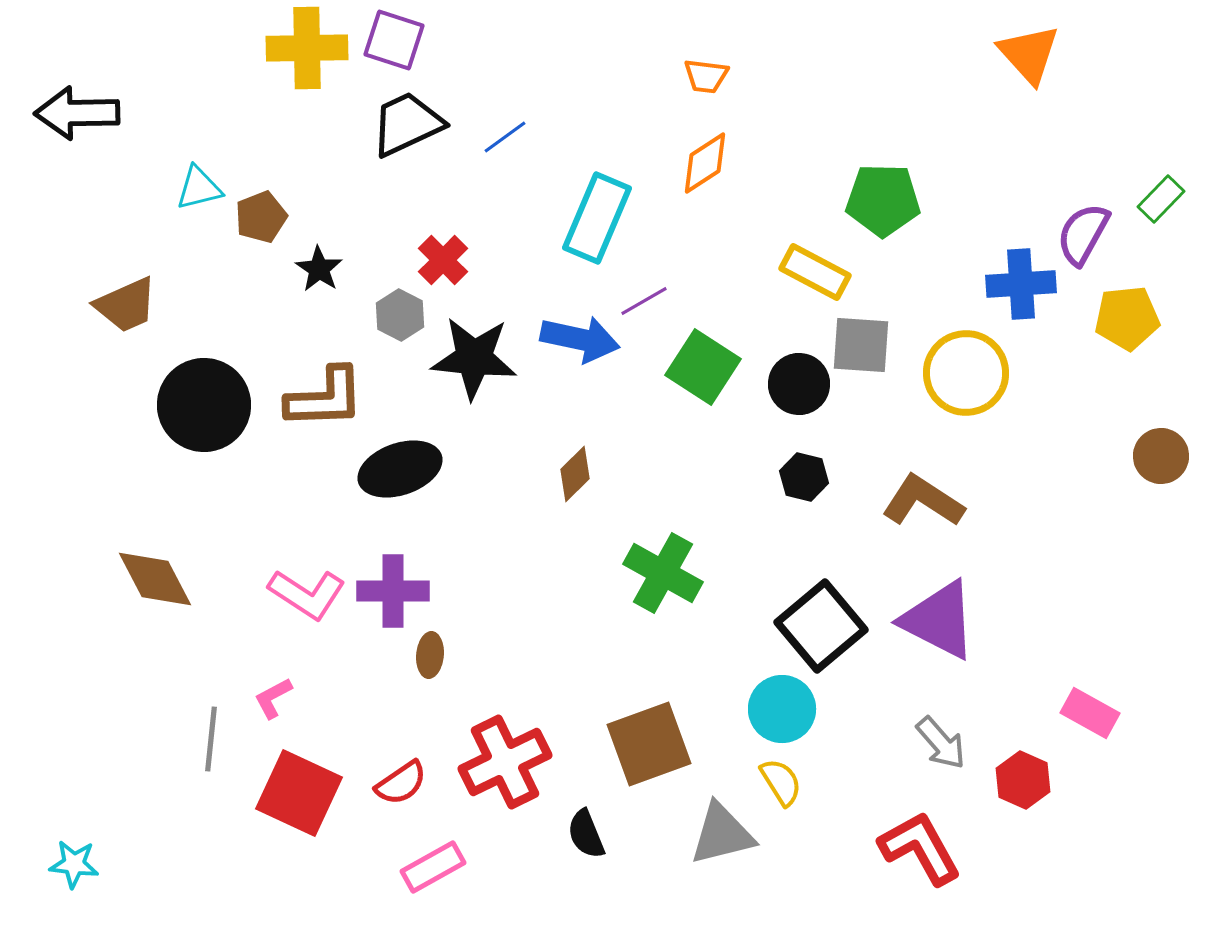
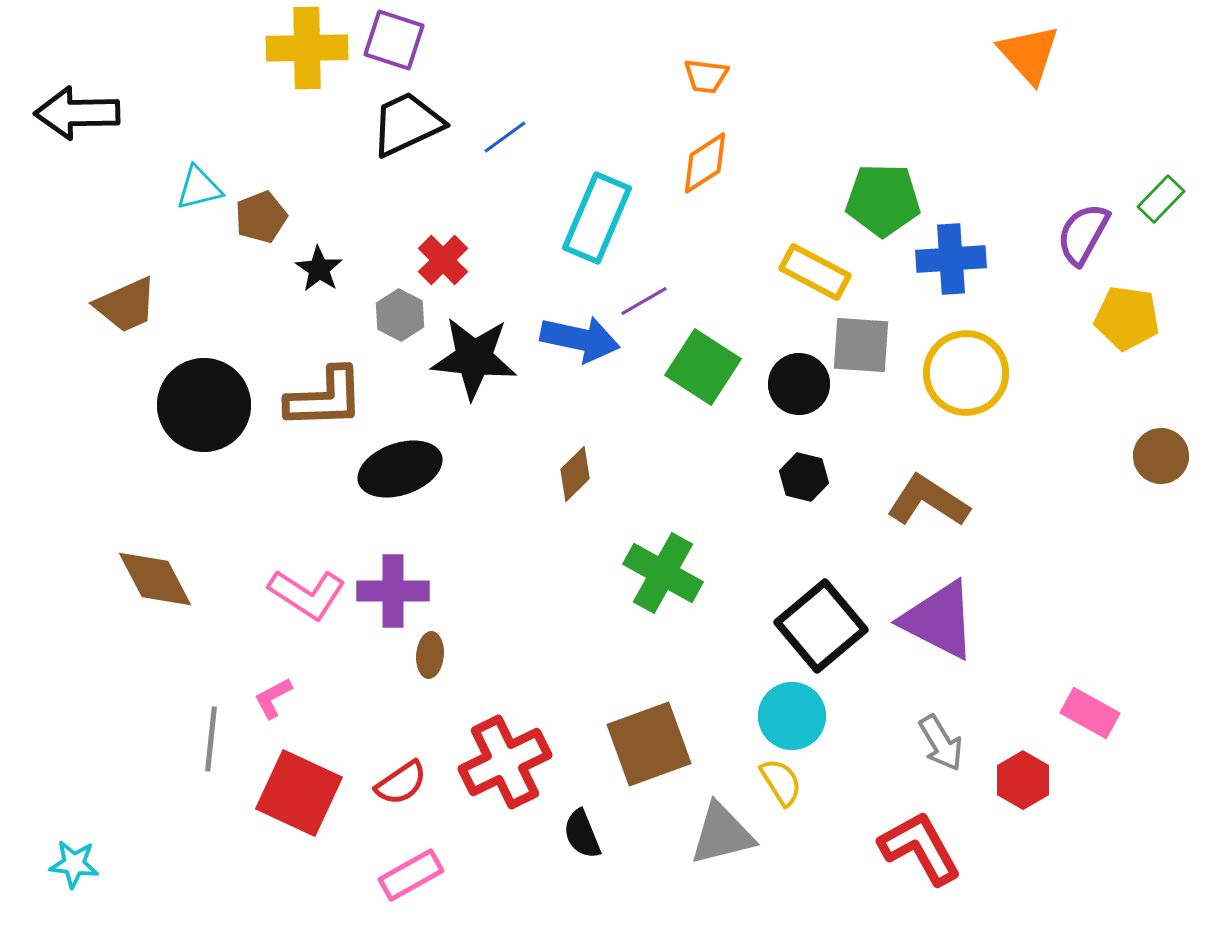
blue cross at (1021, 284): moved 70 px left, 25 px up
yellow pentagon at (1127, 318): rotated 14 degrees clockwise
brown L-shape at (923, 501): moved 5 px right
cyan circle at (782, 709): moved 10 px right, 7 px down
gray arrow at (941, 743): rotated 10 degrees clockwise
red hexagon at (1023, 780): rotated 6 degrees clockwise
black semicircle at (586, 834): moved 4 px left
pink rectangle at (433, 867): moved 22 px left, 8 px down
